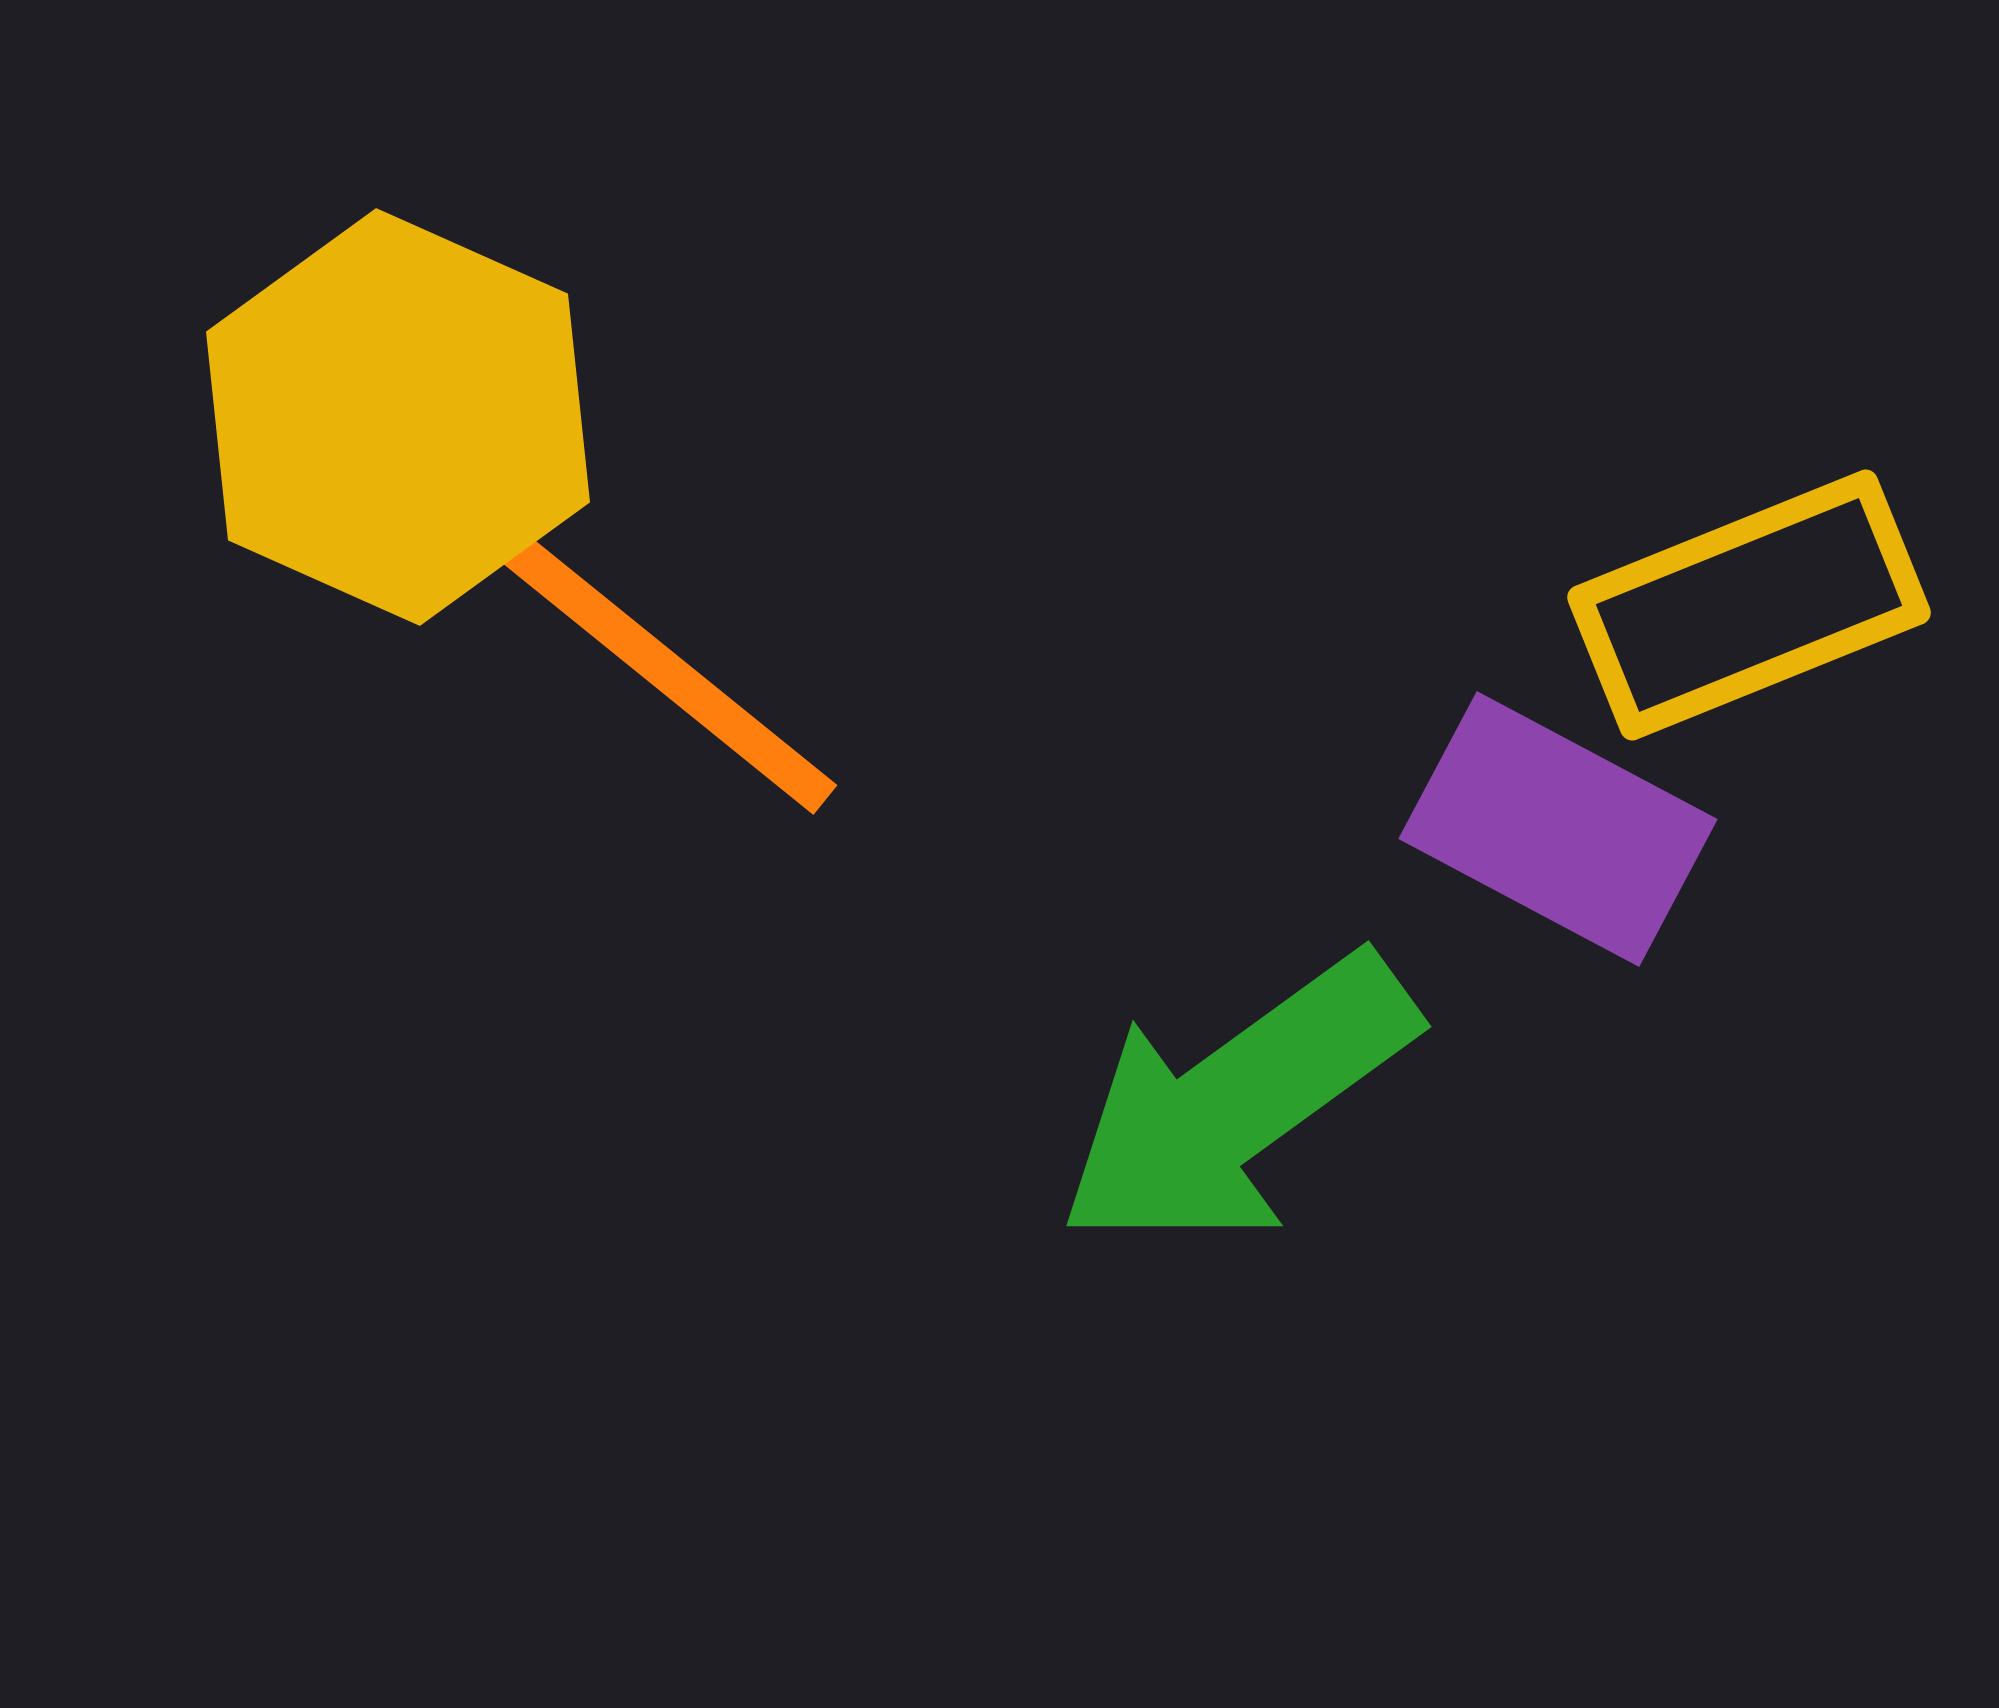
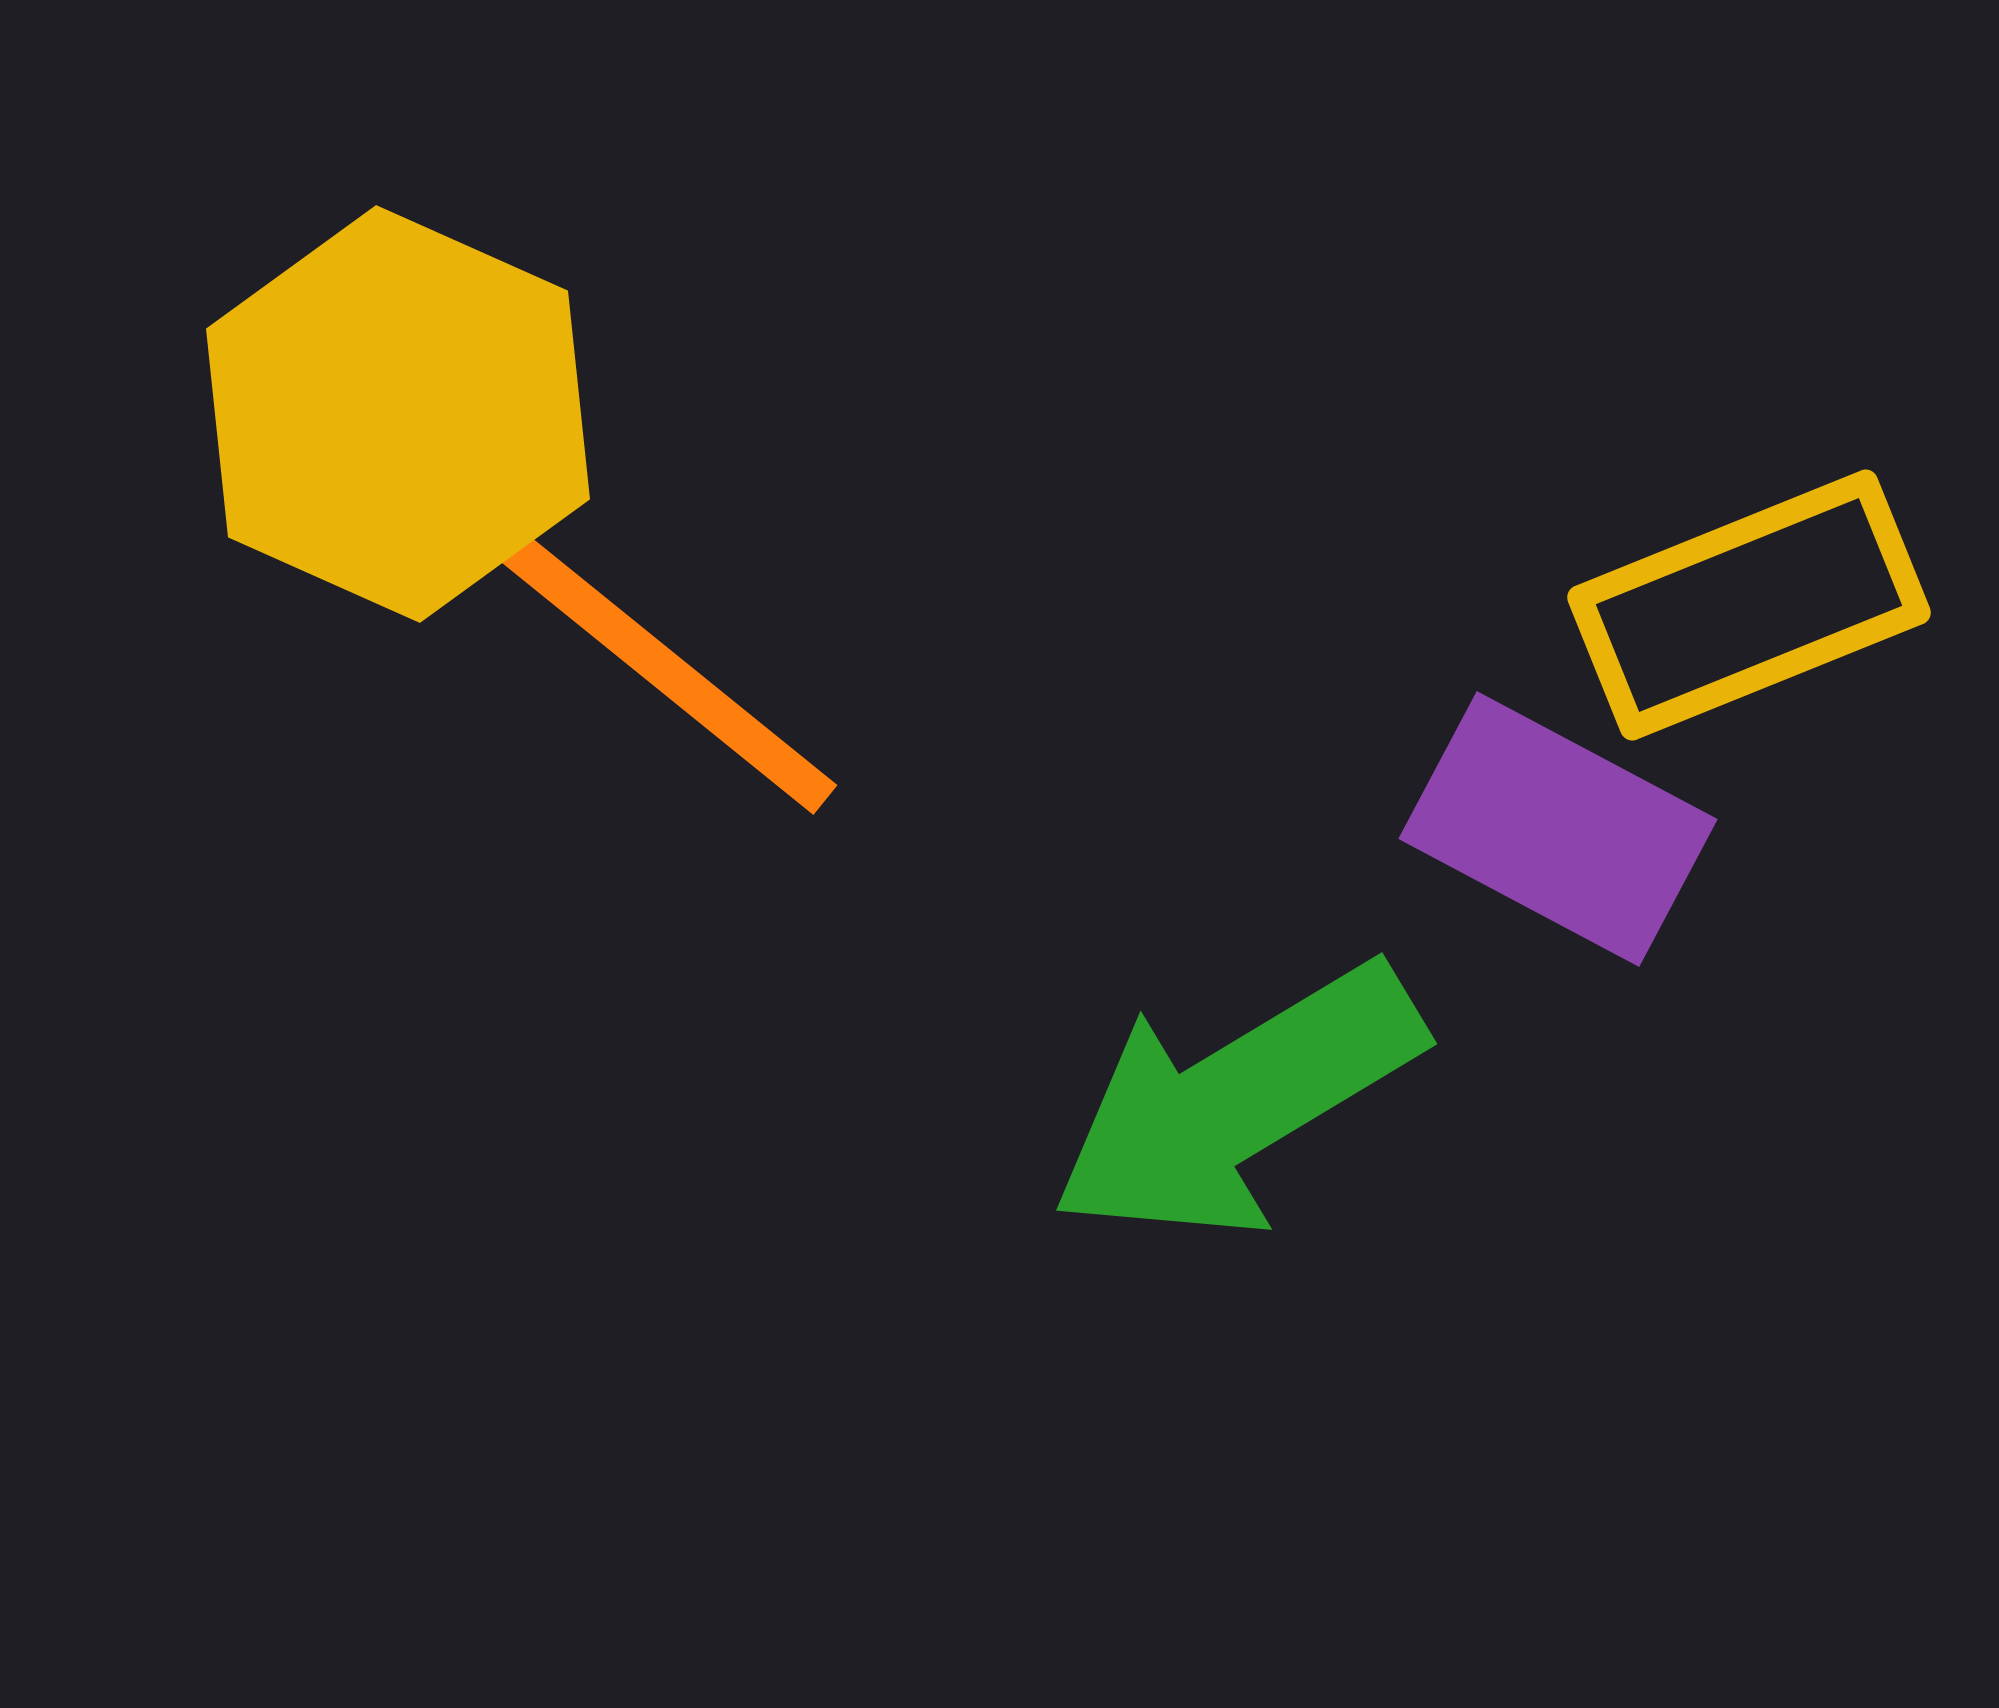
yellow hexagon: moved 3 px up
green arrow: rotated 5 degrees clockwise
